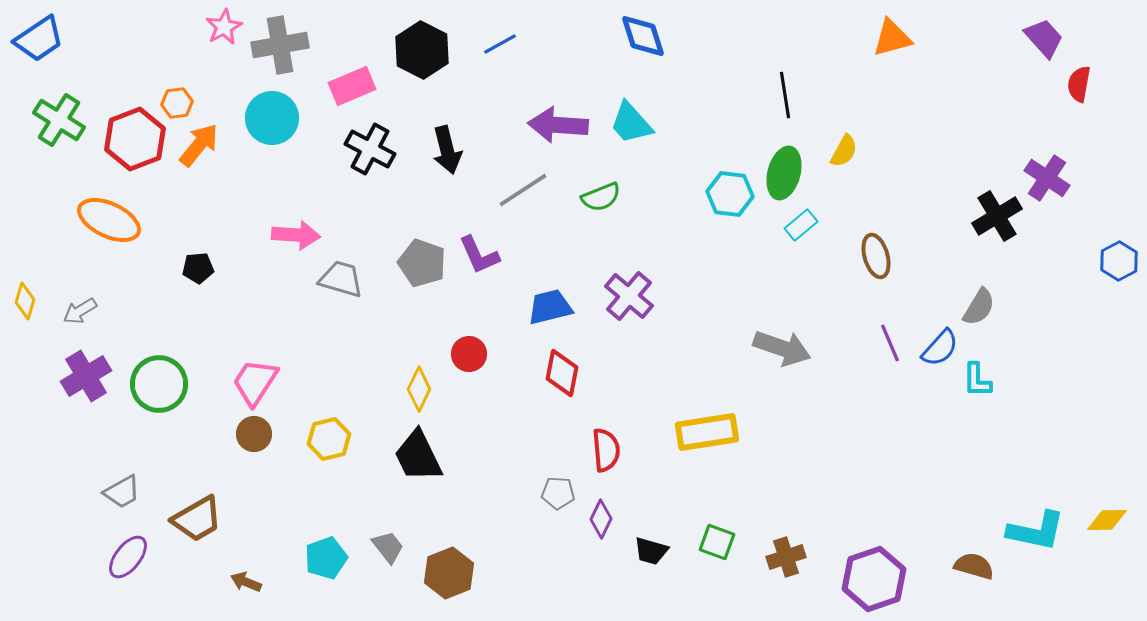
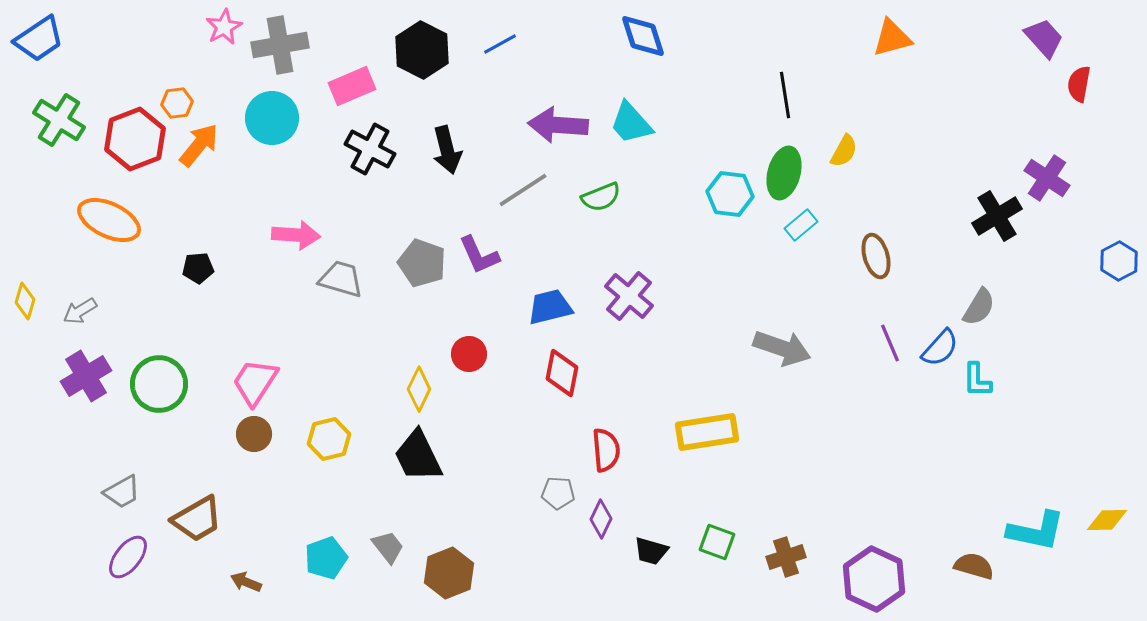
purple hexagon at (874, 579): rotated 16 degrees counterclockwise
